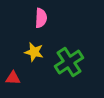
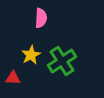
yellow star: moved 3 px left, 3 px down; rotated 30 degrees clockwise
green cross: moved 7 px left, 1 px up
